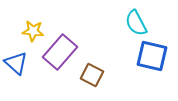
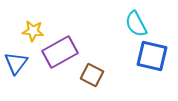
cyan semicircle: moved 1 px down
purple rectangle: rotated 20 degrees clockwise
blue triangle: rotated 25 degrees clockwise
